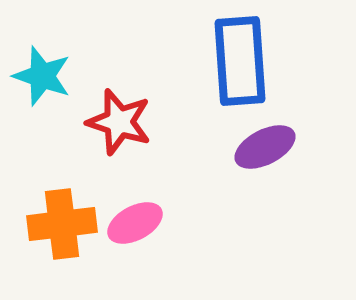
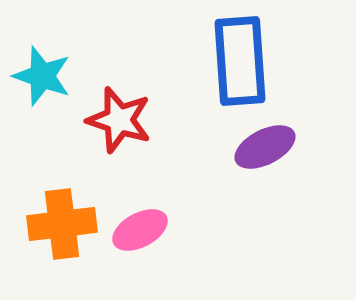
red star: moved 2 px up
pink ellipse: moved 5 px right, 7 px down
